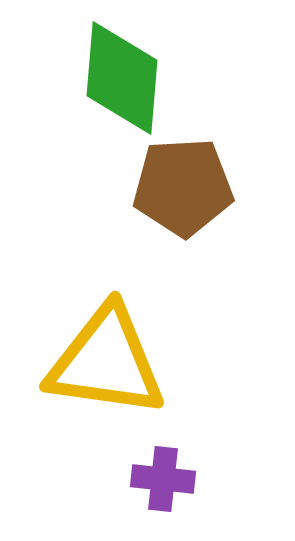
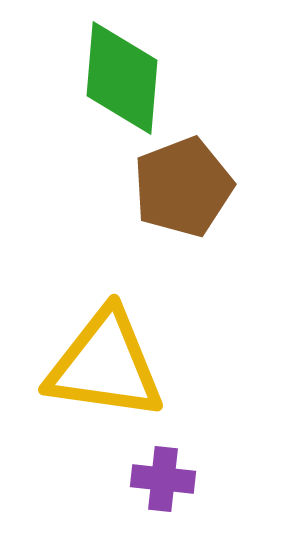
brown pentagon: rotated 18 degrees counterclockwise
yellow triangle: moved 1 px left, 3 px down
